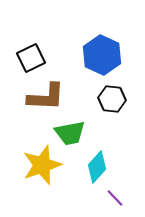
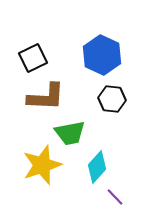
black square: moved 2 px right
purple line: moved 1 px up
